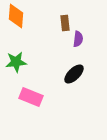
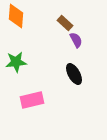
brown rectangle: rotated 42 degrees counterclockwise
purple semicircle: moved 2 px left, 1 px down; rotated 35 degrees counterclockwise
black ellipse: rotated 75 degrees counterclockwise
pink rectangle: moved 1 px right, 3 px down; rotated 35 degrees counterclockwise
